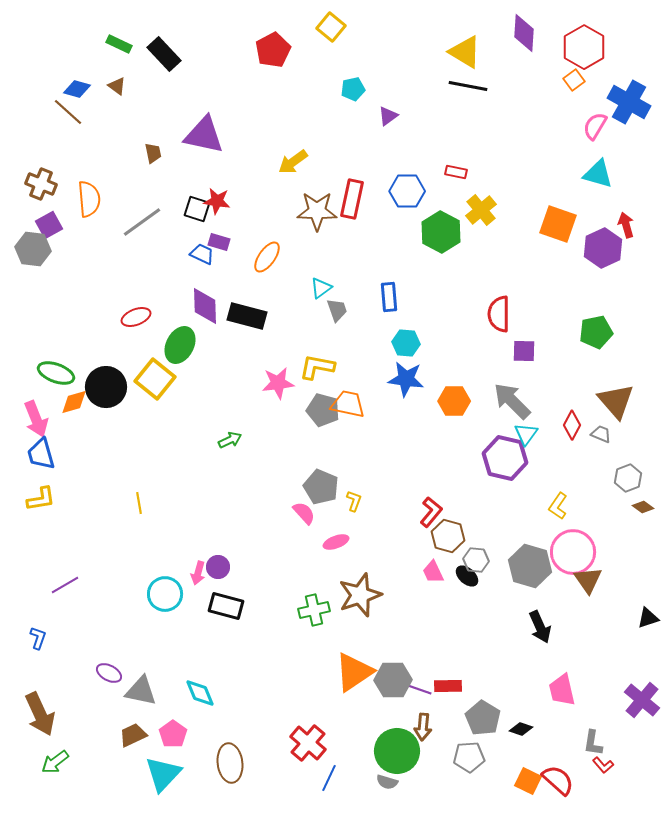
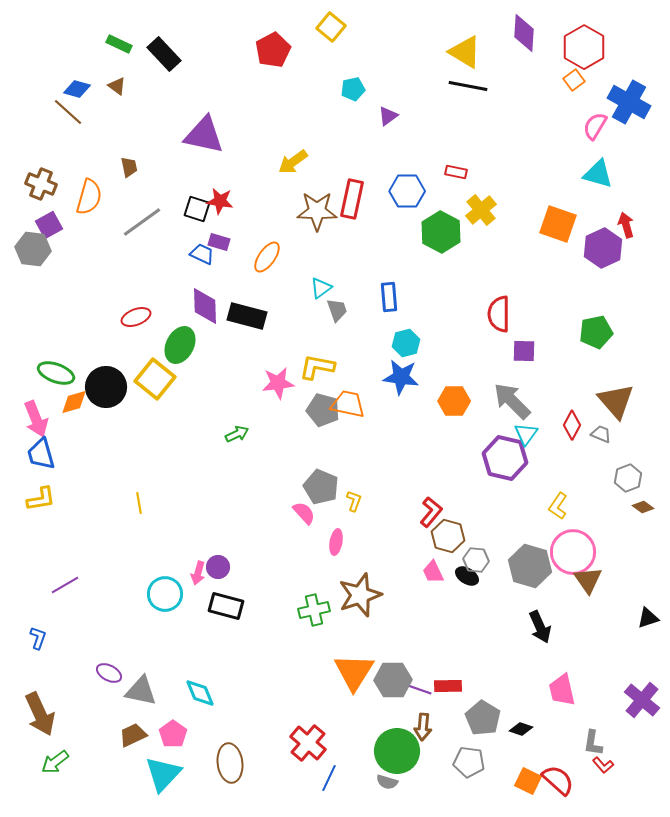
brown trapezoid at (153, 153): moved 24 px left, 14 px down
orange semicircle at (89, 199): moved 2 px up; rotated 21 degrees clockwise
red star at (217, 201): moved 3 px right
cyan hexagon at (406, 343): rotated 20 degrees counterclockwise
blue star at (406, 379): moved 5 px left, 2 px up
green arrow at (230, 440): moved 7 px right, 6 px up
pink ellipse at (336, 542): rotated 60 degrees counterclockwise
black ellipse at (467, 576): rotated 10 degrees counterclockwise
orange triangle at (354, 672): rotated 24 degrees counterclockwise
gray pentagon at (469, 757): moved 5 px down; rotated 12 degrees clockwise
